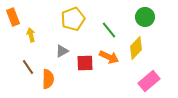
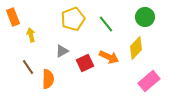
green line: moved 3 px left, 6 px up
red square: rotated 24 degrees counterclockwise
